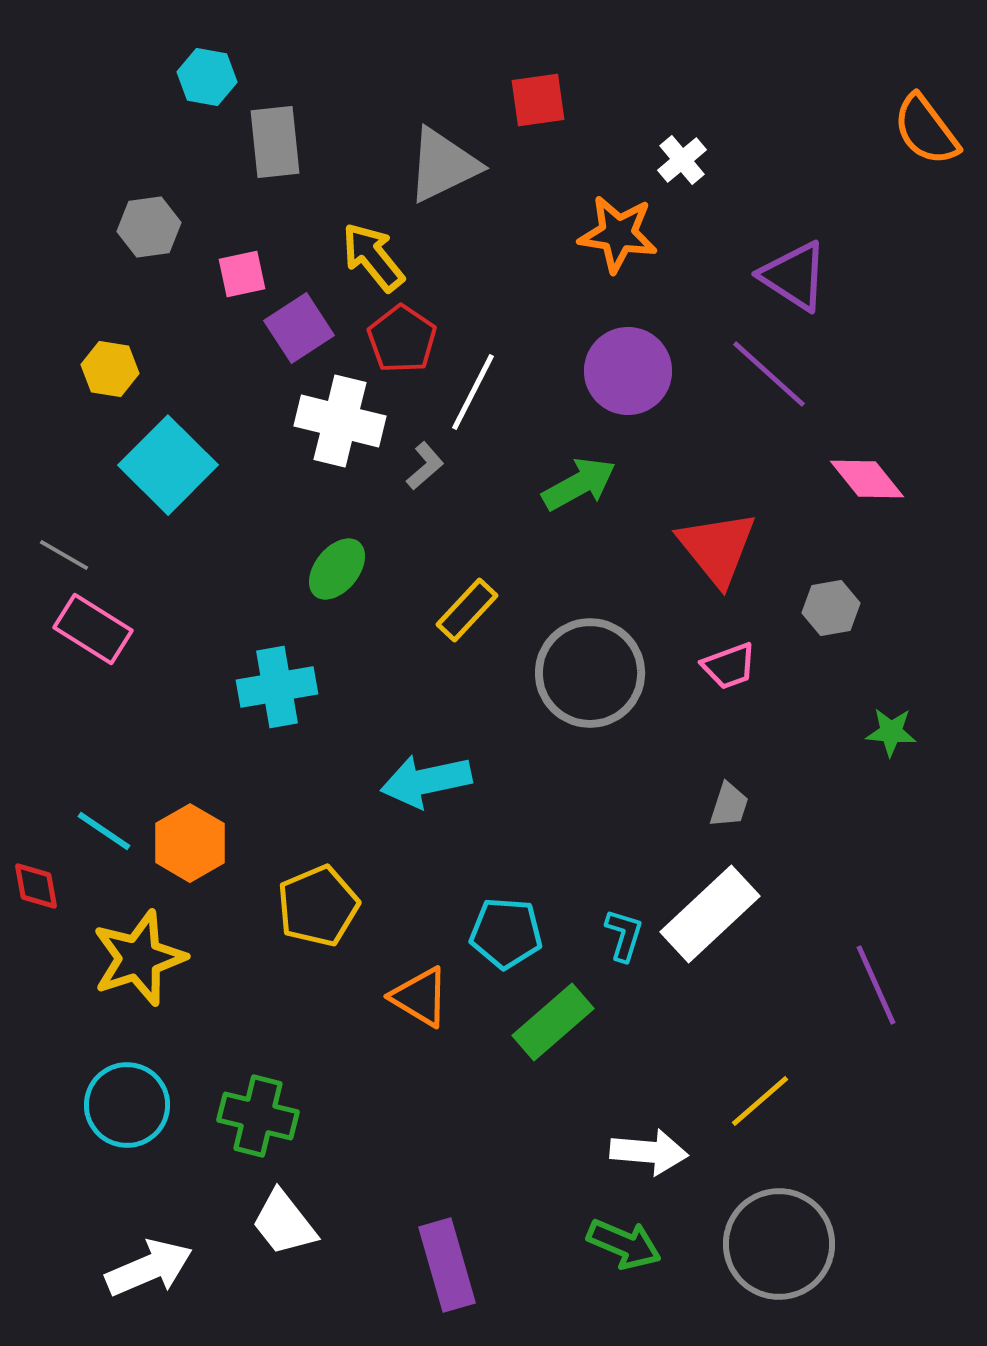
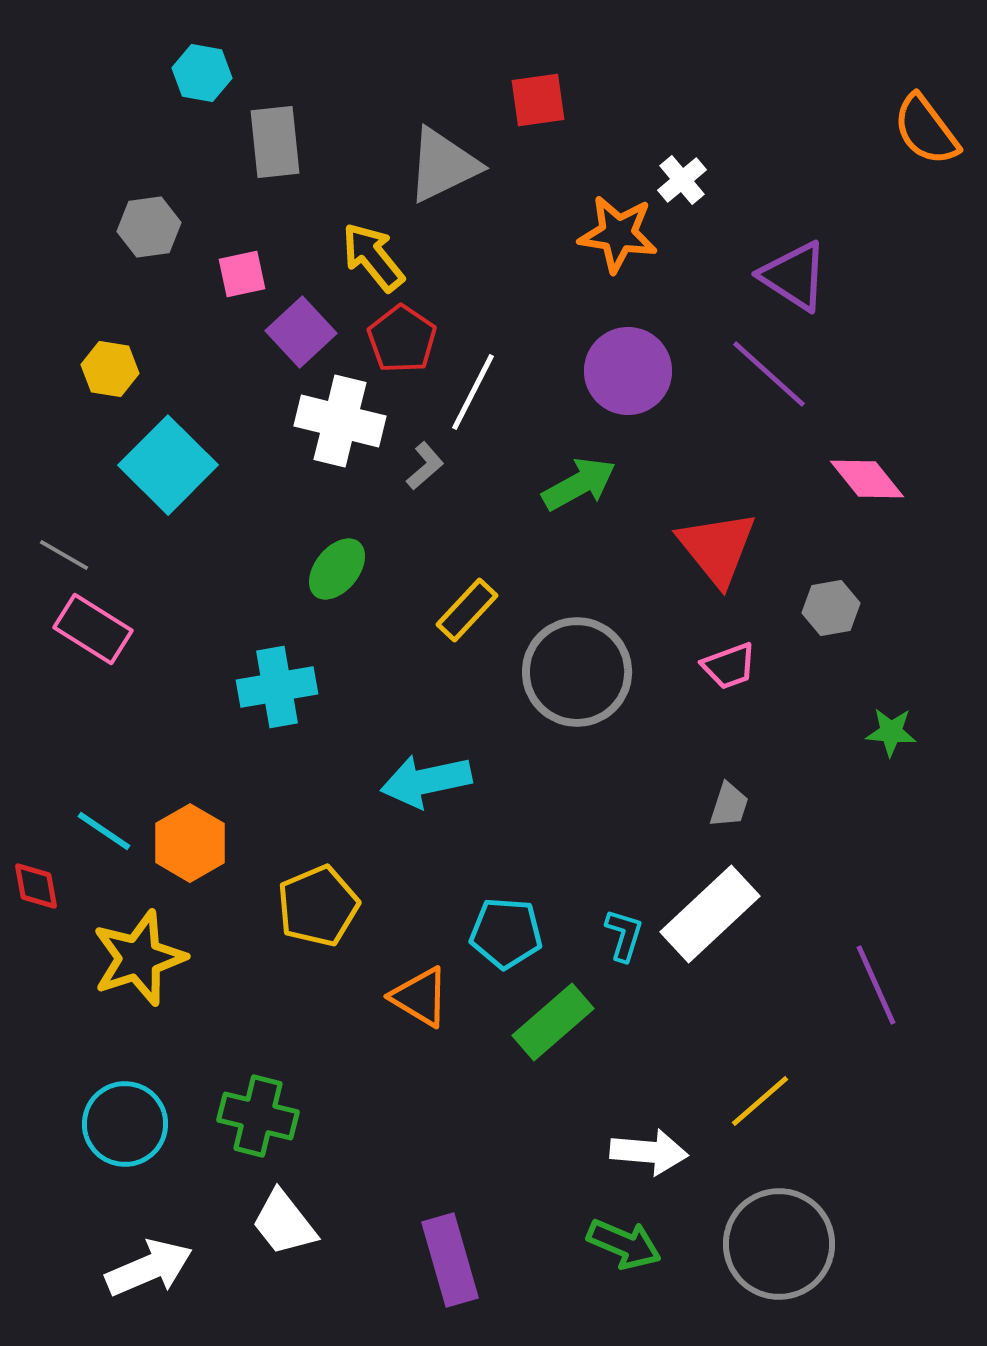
cyan hexagon at (207, 77): moved 5 px left, 4 px up
white cross at (682, 160): moved 20 px down
purple square at (299, 328): moved 2 px right, 4 px down; rotated 10 degrees counterclockwise
gray circle at (590, 673): moved 13 px left, 1 px up
cyan circle at (127, 1105): moved 2 px left, 19 px down
purple rectangle at (447, 1265): moved 3 px right, 5 px up
